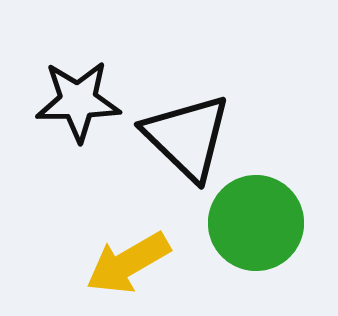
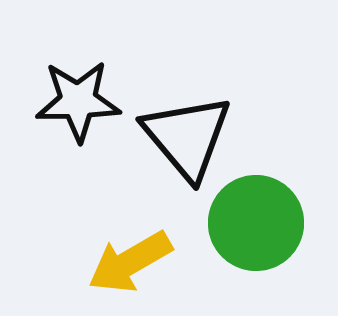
black triangle: rotated 6 degrees clockwise
yellow arrow: moved 2 px right, 1 px up
